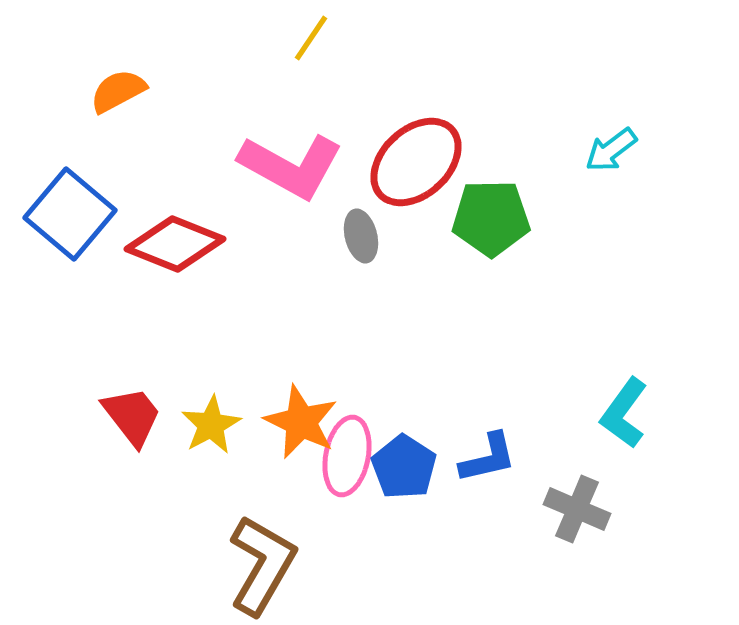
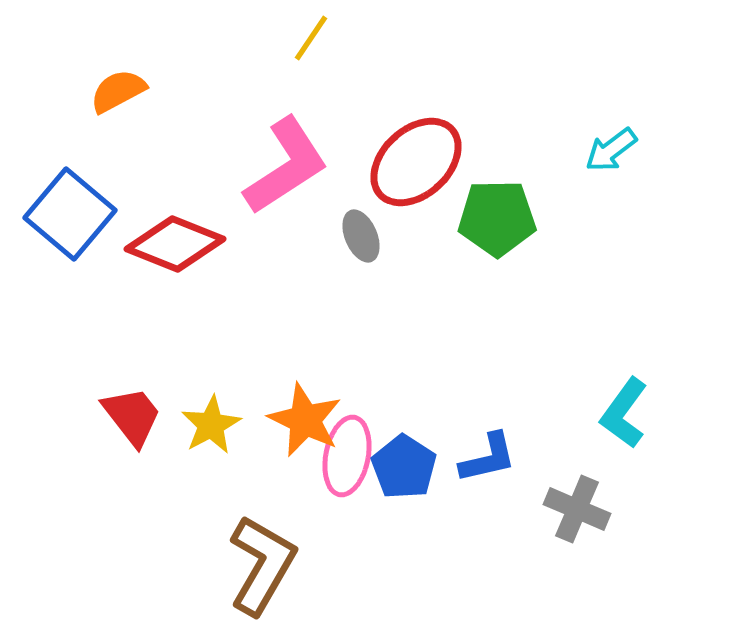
pink L-shape: moved 5 px left; rotated 62 degrees counterclockwise
green pentagon: moved 6 px right
gray ellipse: rotated 9 degrees counterclockwise
orange star: moved 4 px right, 2 px up
